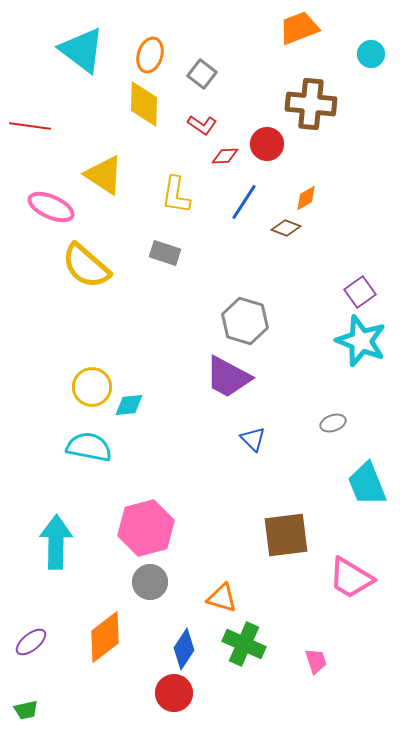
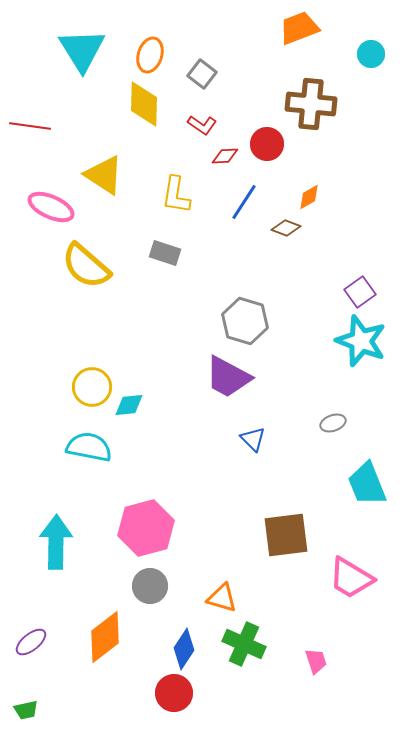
cyan triangle at (82, 50): rotated 21 degrees clockwise
orange diamond at (306, 198): moved 3 px right, 1 px up
gray circle at (150, 582): moved 4 px down
